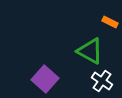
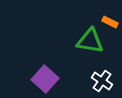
green triangle: moved 10 px up; rotated 20 degrees counterclockwise
